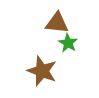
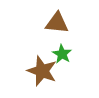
green star: moved 6 px left, 11 px down
